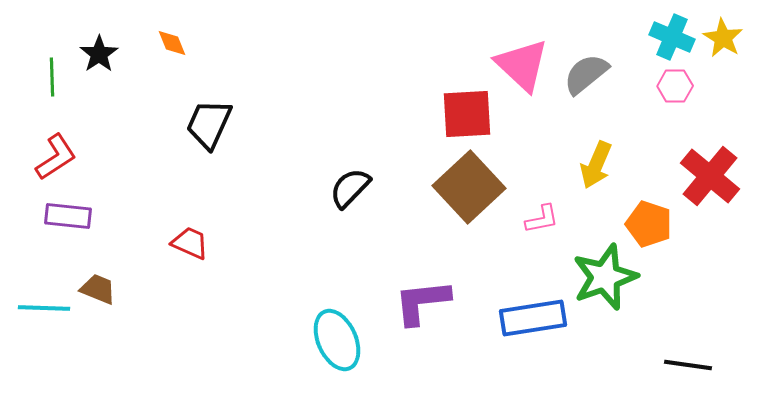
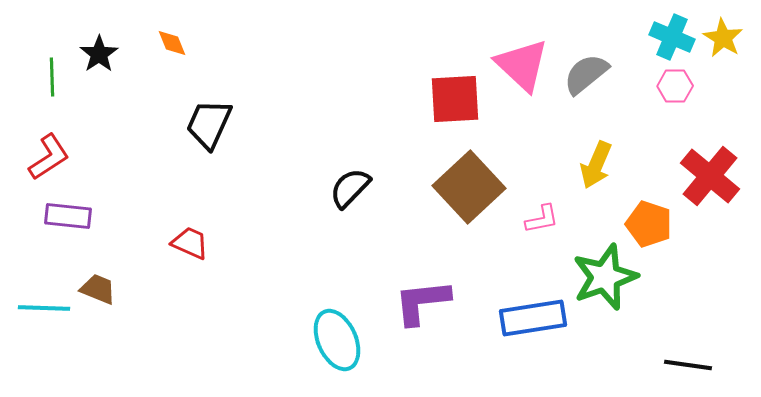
red square: moved 12 px left, 15 px up
red L-shape: moved 7 px left
